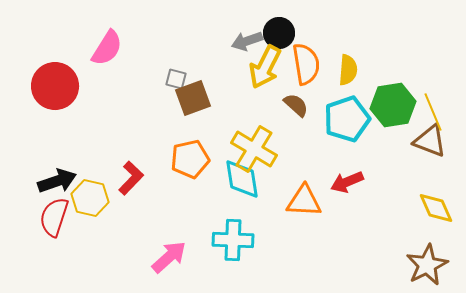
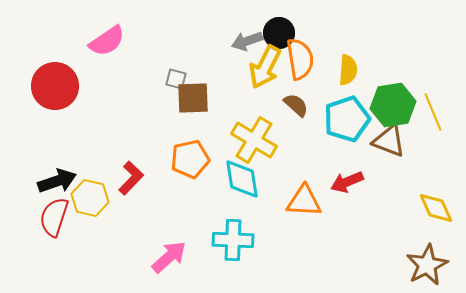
pink semicircle: moved 7 px up; rotated 24 degrees clockwise
orange semicircle: moved 6 px left, 5 px up
brown square: rotated 18 degrees clockwise
brown triangle: moved 41 px left
yellow cross: moved 9 px up
